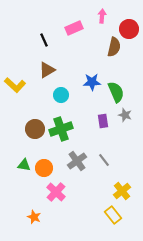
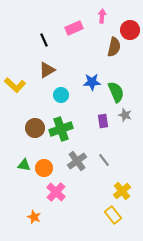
red circle: moved 1 px right, 1 px down
brown circle: moved 1 px up
